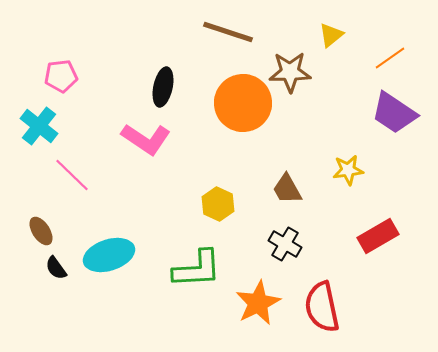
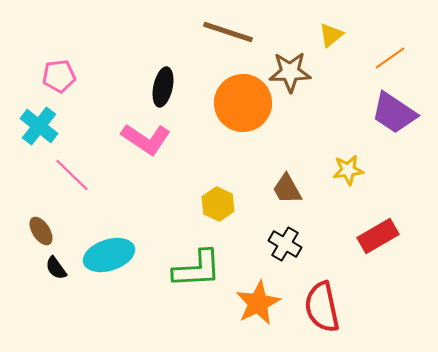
pink pentagon: moved 2 px left
